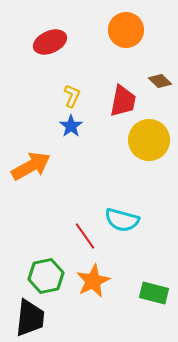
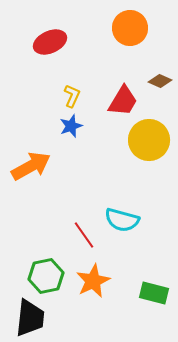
orange circle: moved 4 px right, 2 px up
brown diamond: rotated 20 degrees counterclockwise
red trapezoid: rotated 20 degrees clockwise
blue star: rotated 15 degrees clockwise
red line: moved 1 px left, 1 px up
